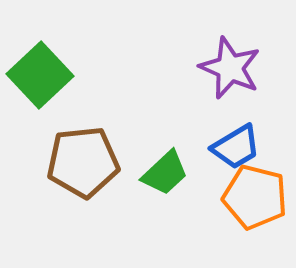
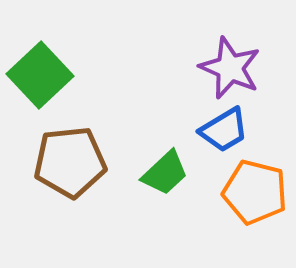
blue trapezoid: moved 12 px left, 17 px up
brown pentagon: moved 13 px left
orange pentagon: moved 5 px up
